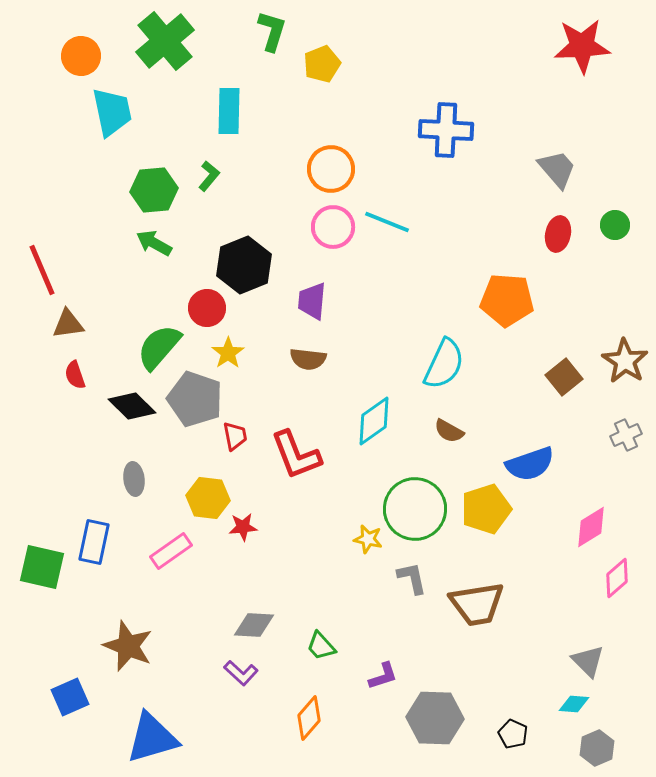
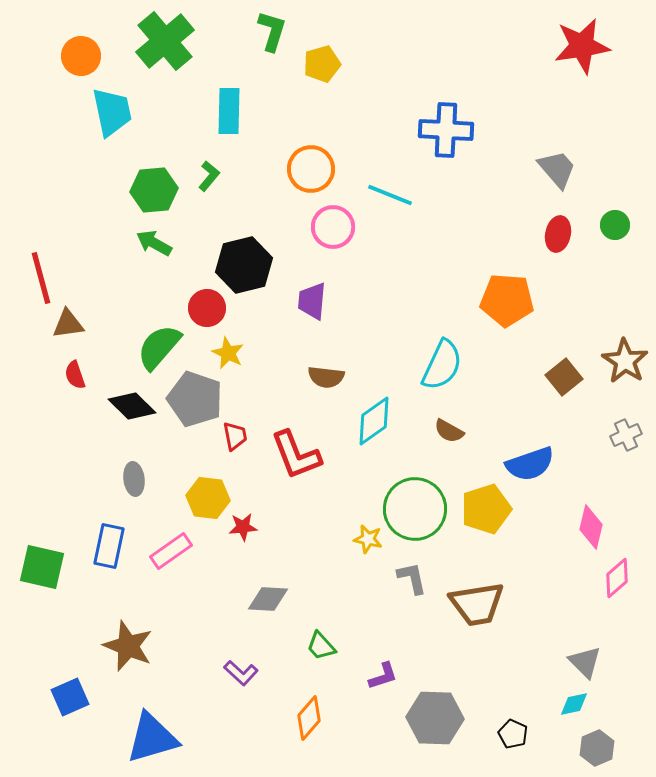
red star at (582, 46): rotated 6 degrees counterclockwise
yellow pentagon at (322, 64): rotated 6 degrees clockwise
orange circle at (331, 169): moved 20 px left
cyan line at (387, 222): moved 3 px right, 27 px up
black hexagon at (244, 265): rotated 8 degrees clockwise
red line at (42, 270): moved 1 px left, 8 px down; rotated 8 degrees clockwise
yellow star at (228, 353): rotated 12 degrees counterclockwise
brown semicircle at (308, 359): moved 18 px right, 18 px down
cyan semicircle at (444, 364): moved 2 px left, 1 px down
pink diamond at (591, 527): rotated 45 degrees counterclockwise
blue rectangle at (94, 542): moved 15 px right, 4 px down
gray diamond at (254, 625): moved 14 px right, 26 px up
gray triangle at (588, 661): moved 3 px left, 1 px down
cyan diamond at (574, 704): rotated 16 degrees counterclockwise
